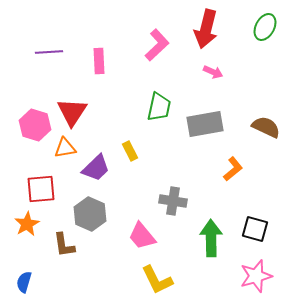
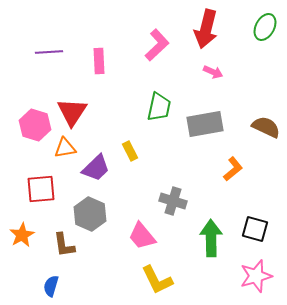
gray cross: rotated 8 degrees clockwise
orange star: moved 5 px left, 11 px down
blue semicircle: moved 27 px right, 4 px down
